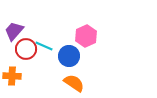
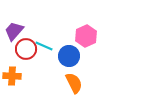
orange semicircle: rotated 30 degrees clockwise
